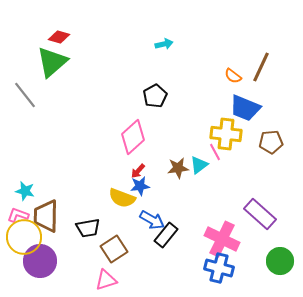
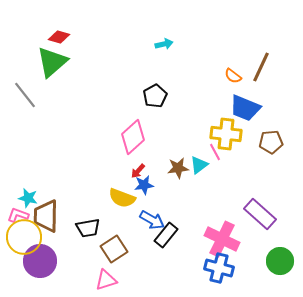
blue star: moved 4 px right, 1 px up
cyan star: moved 3 px right, 7 px down
